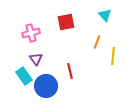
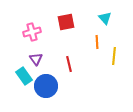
cyan triangle: moved 3 px down
pink cross: moved 1 px right, 1 px up
orange line: rotated 24 degrees counterclockwise
yellow line: moved 1 px right
red line: moved 1 px left, 7 px up
